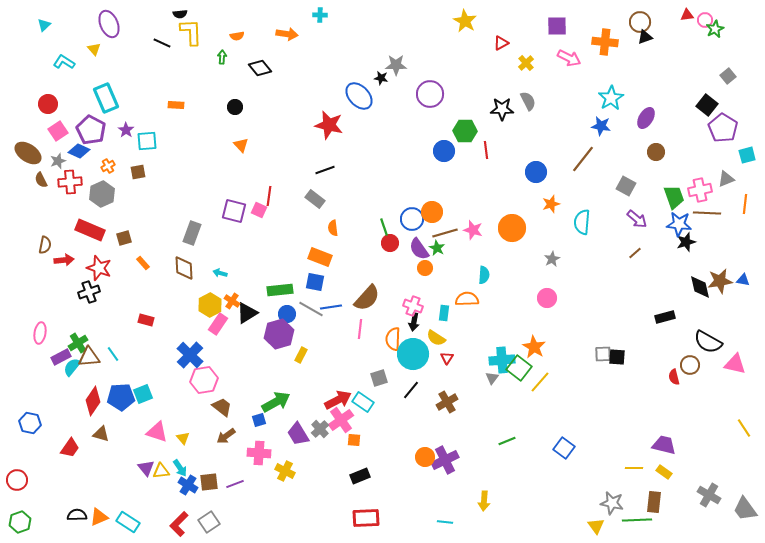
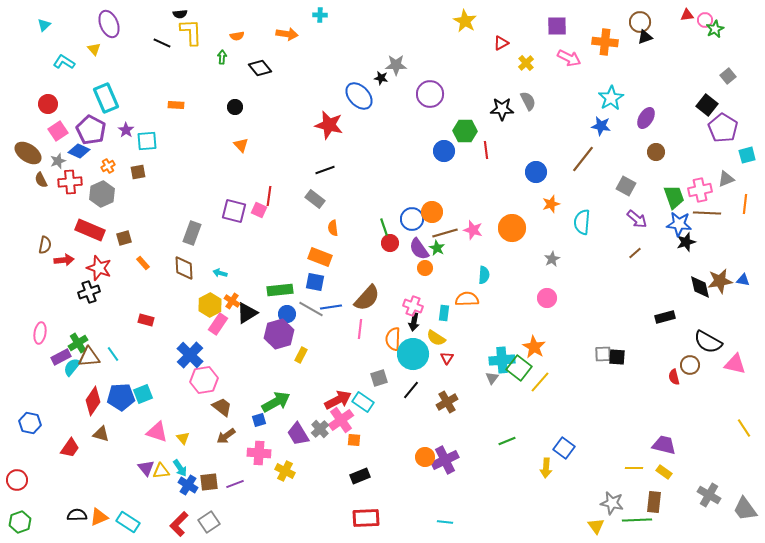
yellow arrow at (484, 501): moved 62 px right, 33 px up
